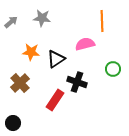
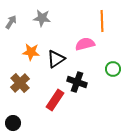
gray arrow: rotated 16 degrees counterclockwise
